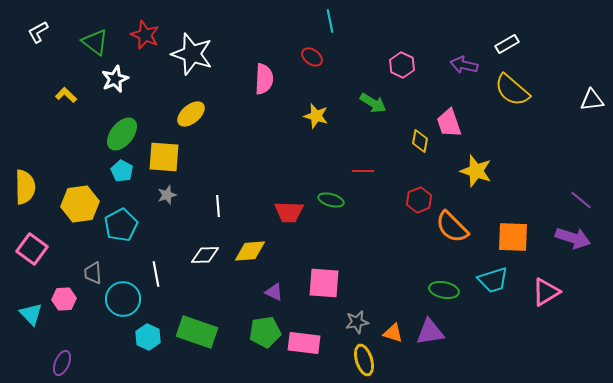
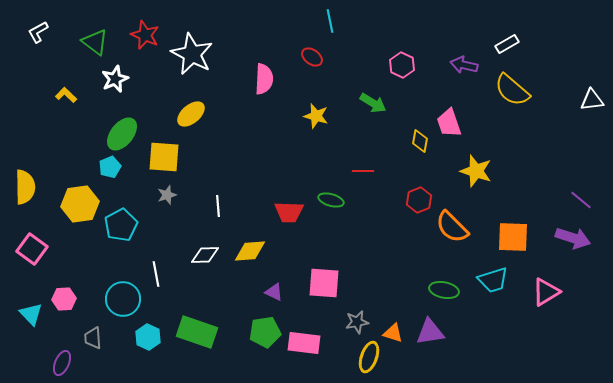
white star at (192, 54): rotated 9 degrees clockwise
cyan pentagon at (122, 171): moved 12 px left, 4 px up; rotated 20 degrees clockwise
gray trapezoid at (93, 273): moved 65 px down
yellow ellipse at (364, 360): moved 5 px right, 3 px up; rotated 36 degrees clockwise
